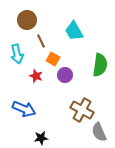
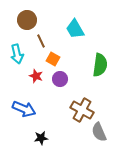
cyan trapezoid: moved 1 px right, 2 px up
purple circle: moved 5 px left, 4 px down
